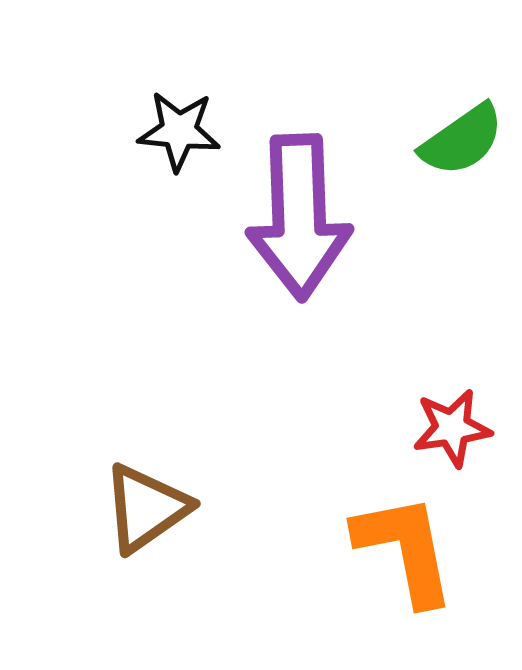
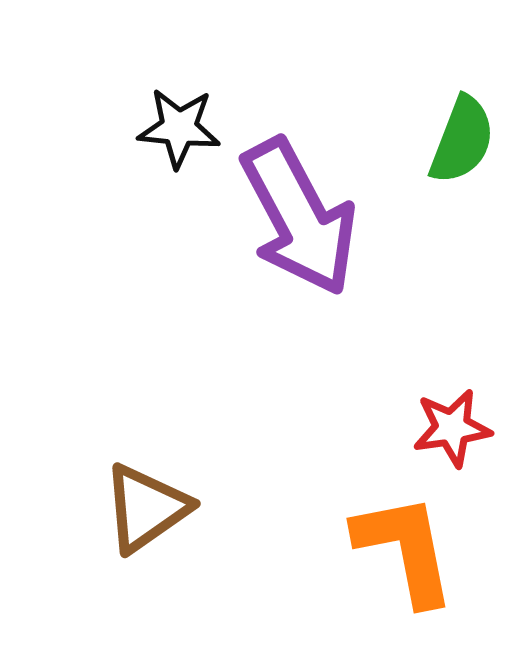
black star: moved 3 px up
green semicircle: rotated 34 degrees counterclockwise
purple arrow: rotated 26 degrees counterclockwise
